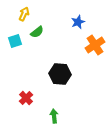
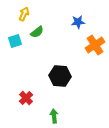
blue star: rotated 16 degrees clockwise
black hexagon: moved 2 px down
